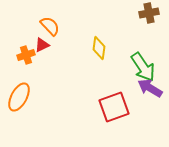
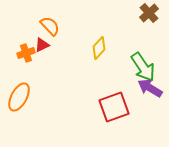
brown cross: rotated 30 degrees counterclockwise
yellow diamond: rotated 35 degrees clockwise
orange cross: moved 2 px up
